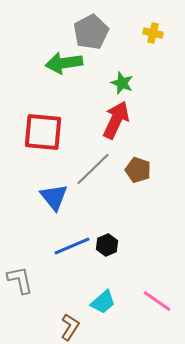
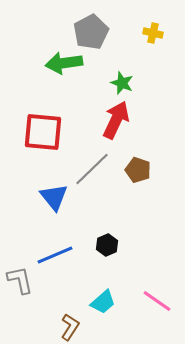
gray line: moved 1 px left
blue line: moved 17 px left, 9 px down
